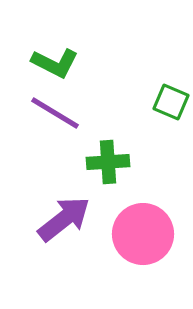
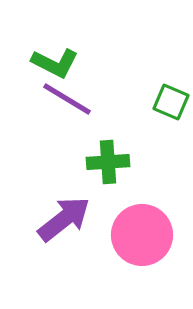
purple line: moved 12 px right, 14 px up
pink circle: moved 1 px left, 1 px down
